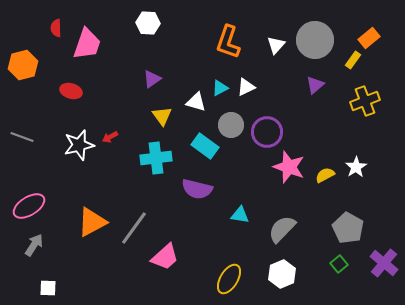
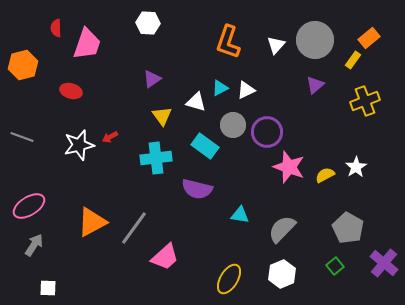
white triangle at (246, 87): moved 3 px down
gray circle at (231, 125): moved 2 px right
green square at (339, 264): moved 4 px left, 2 px down
